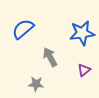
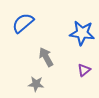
blue semicircle: moved 6 px up
blue star: rotated 15 degrees clockwise
gray arrow: moved 4 px left
